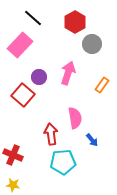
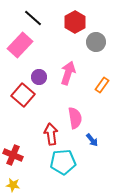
gray circle: moved 4 px right, 2 px up
